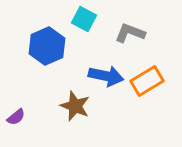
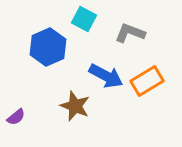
blue hexagon: moved 1 px right, 1 px down
blue arrow: rotated 16 degrees clockwise
